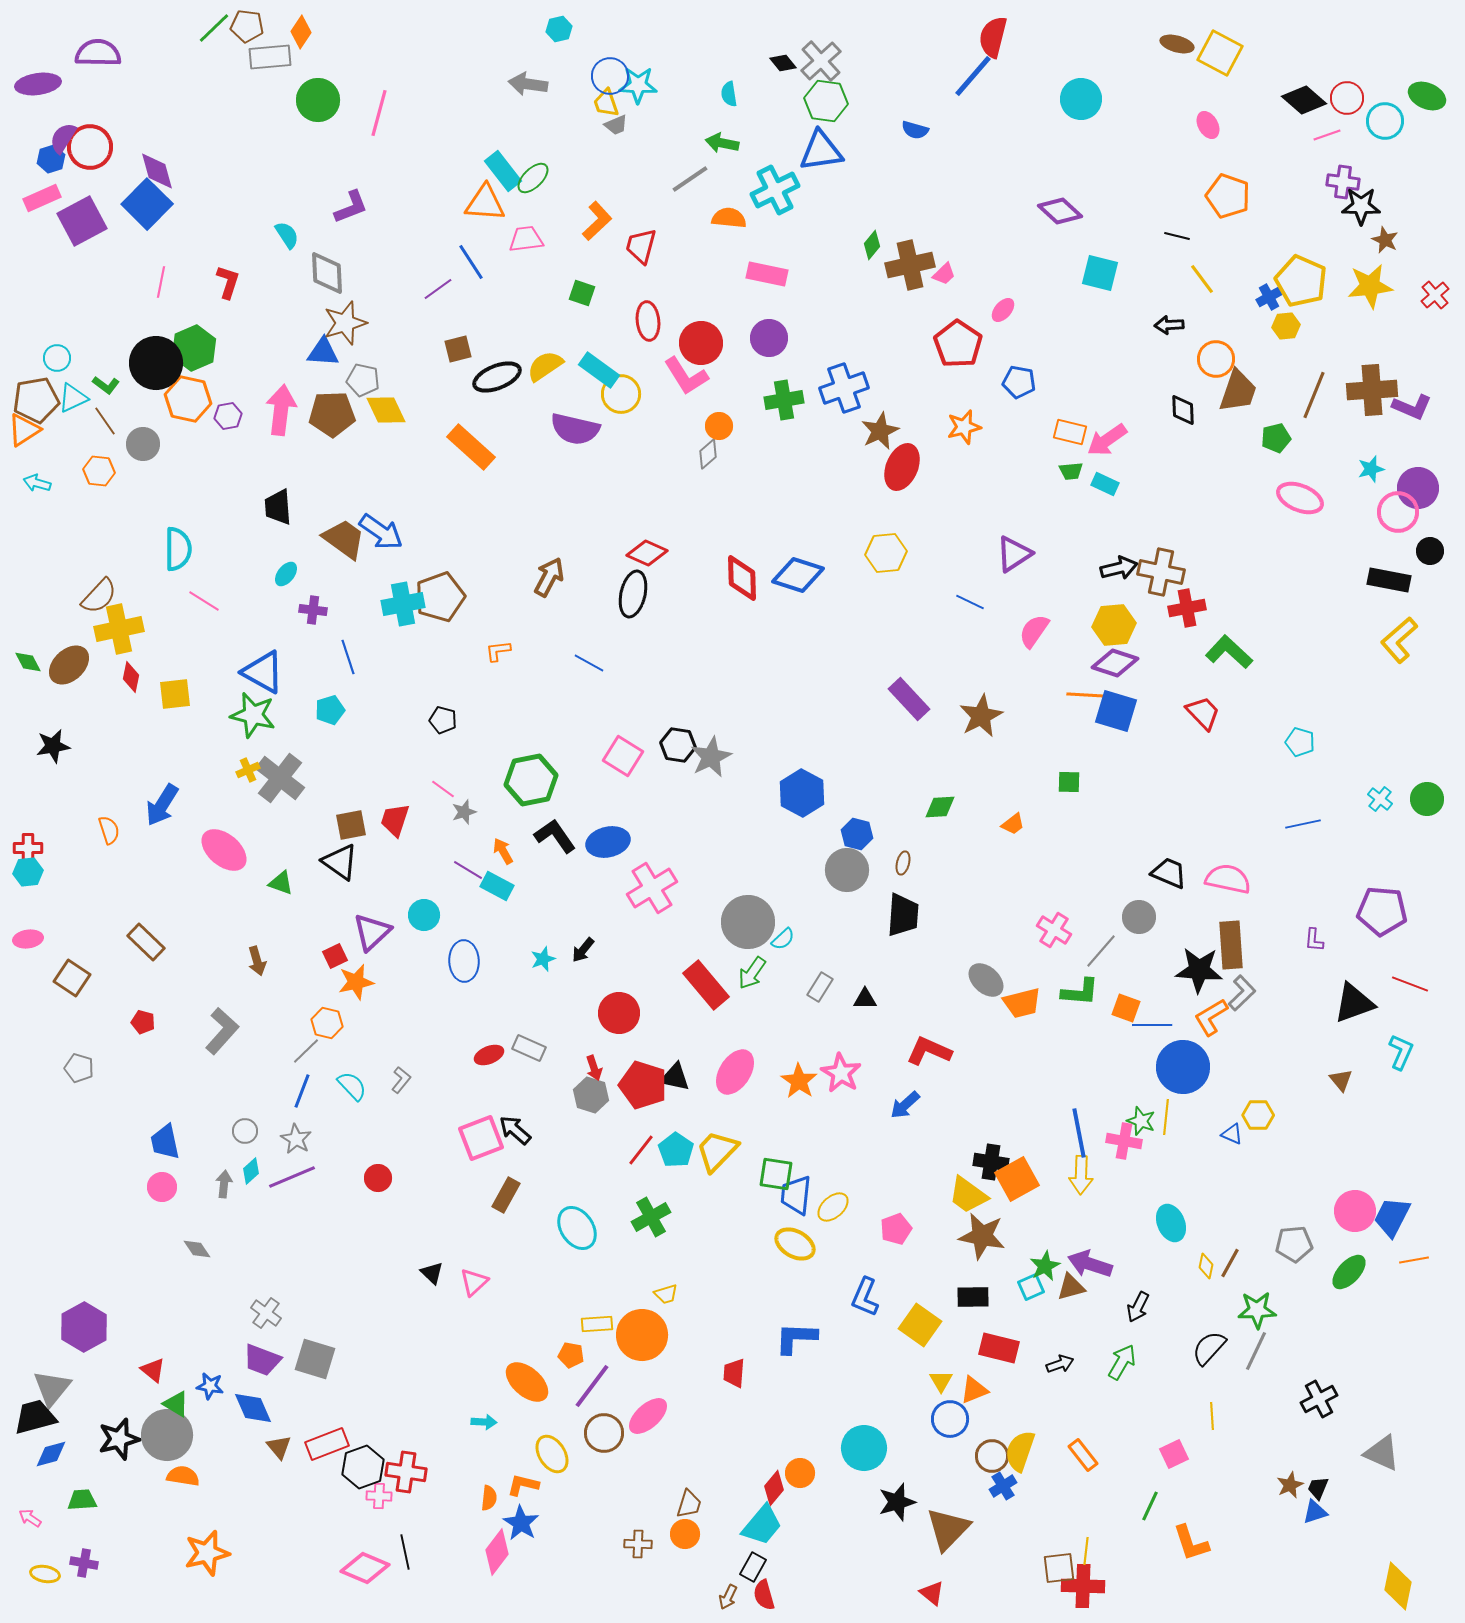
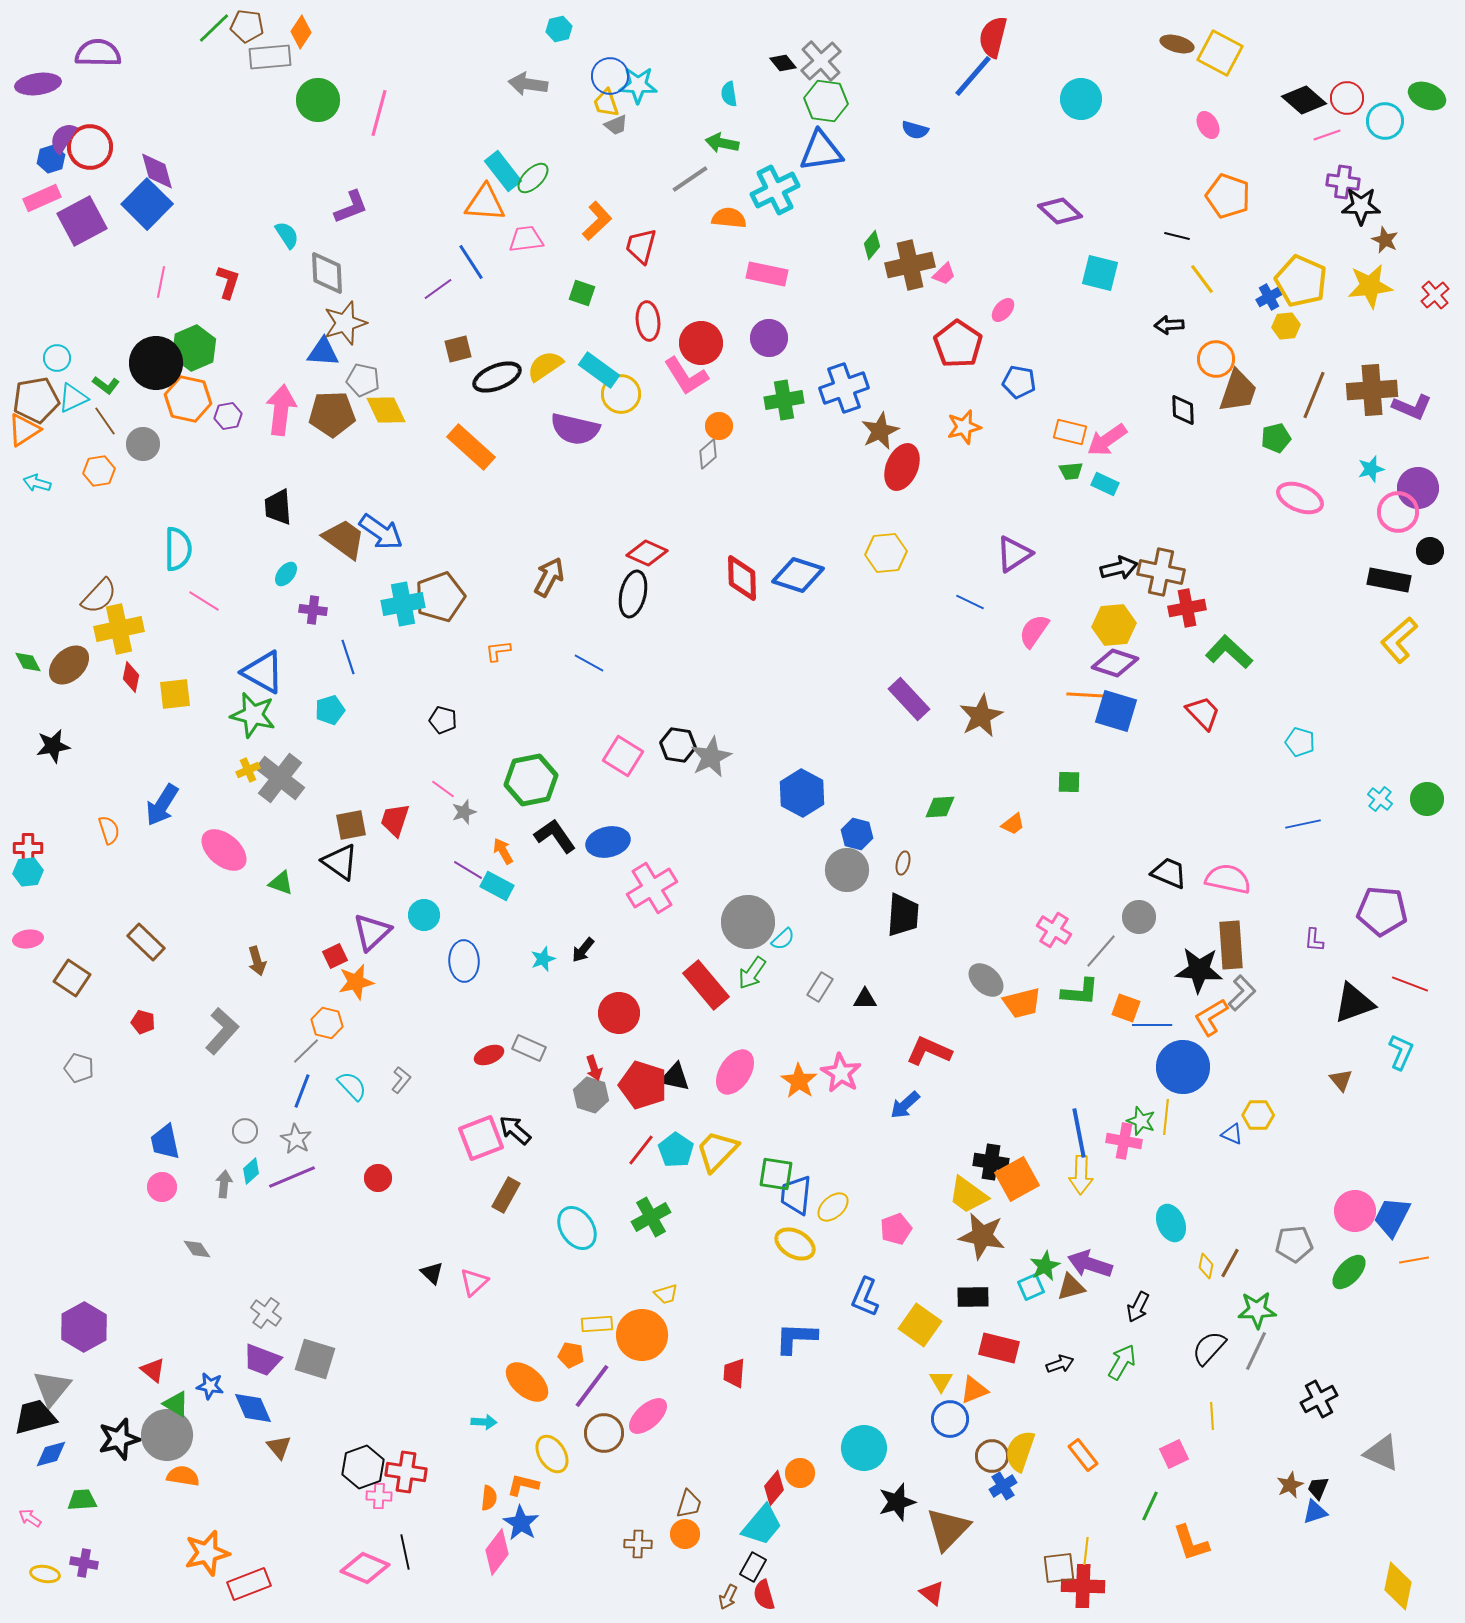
orange hexagon at (99, 471): rotated 16 degrees counterclockwise
red rectangle at (327, 1444): moved 78 px left, 140 px down
